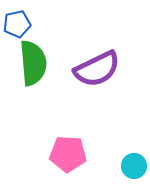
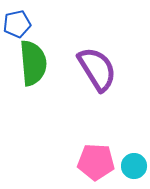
purple semicircle: rotated 96 degrees counterclockwise
pink pentagon: moved 28 px right, 8 px down
